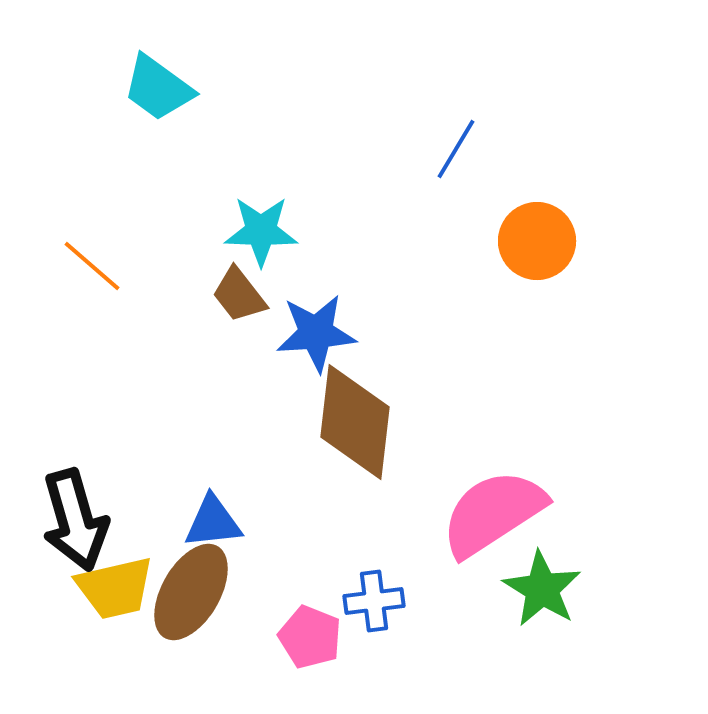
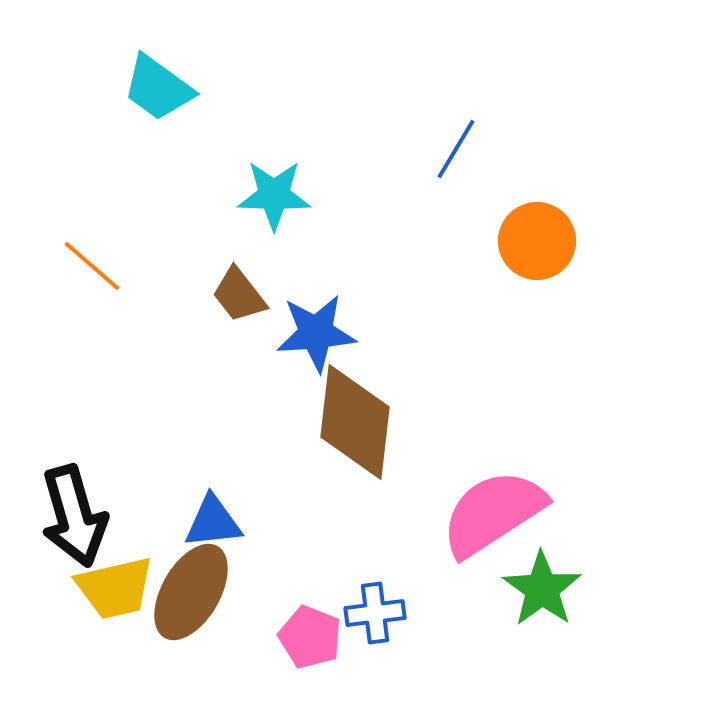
cyan star: moved 13 px right, 36 px up
black arrow: moved 1 px left, 4 px up
green star: rotated 4 degrees clockwise
blue cross: moved 1 px right, 12 px down
